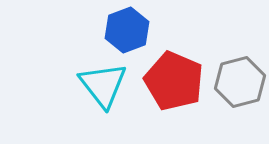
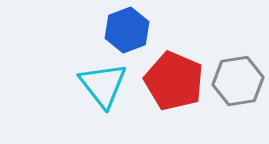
gray hexagon: moved 2 px left, 1 px up; rotated 6 degrees clockwise
